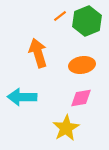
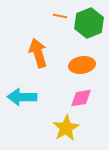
orange line: rotated 48 degrees clockwise
green hexagon: moved 2 px right, 2 px down
